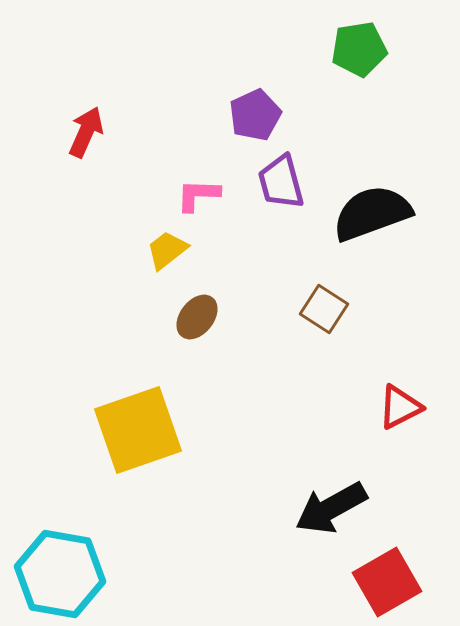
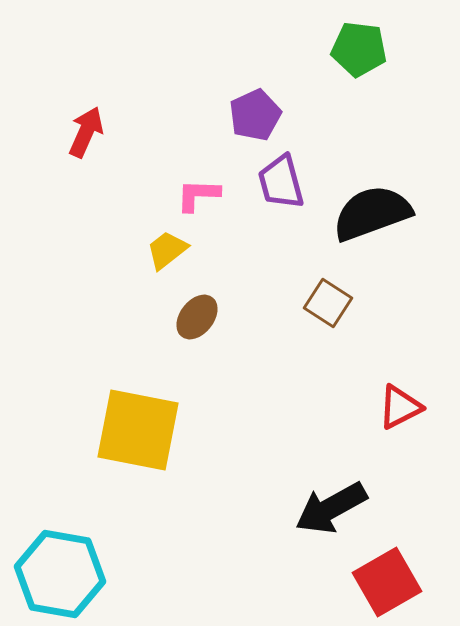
green pentagon: rotated 16 degrees clockwise
brown square: moved 4 px right, 6 px up
yellow square: rotated 30 degrees clockwise
